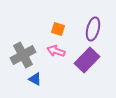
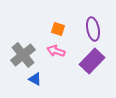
purple ellipse: rotated 25 degrees counterclockwise
gray cross: rotated 10 degrees counterclockwise
purple rectangle: moved 5 px right, 1 px down
